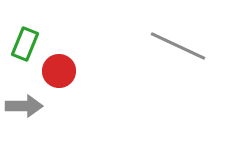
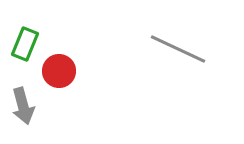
gray line: moved 3 px down
gray arrow: moved 1 px left; rotated 75 degrees clockwise
